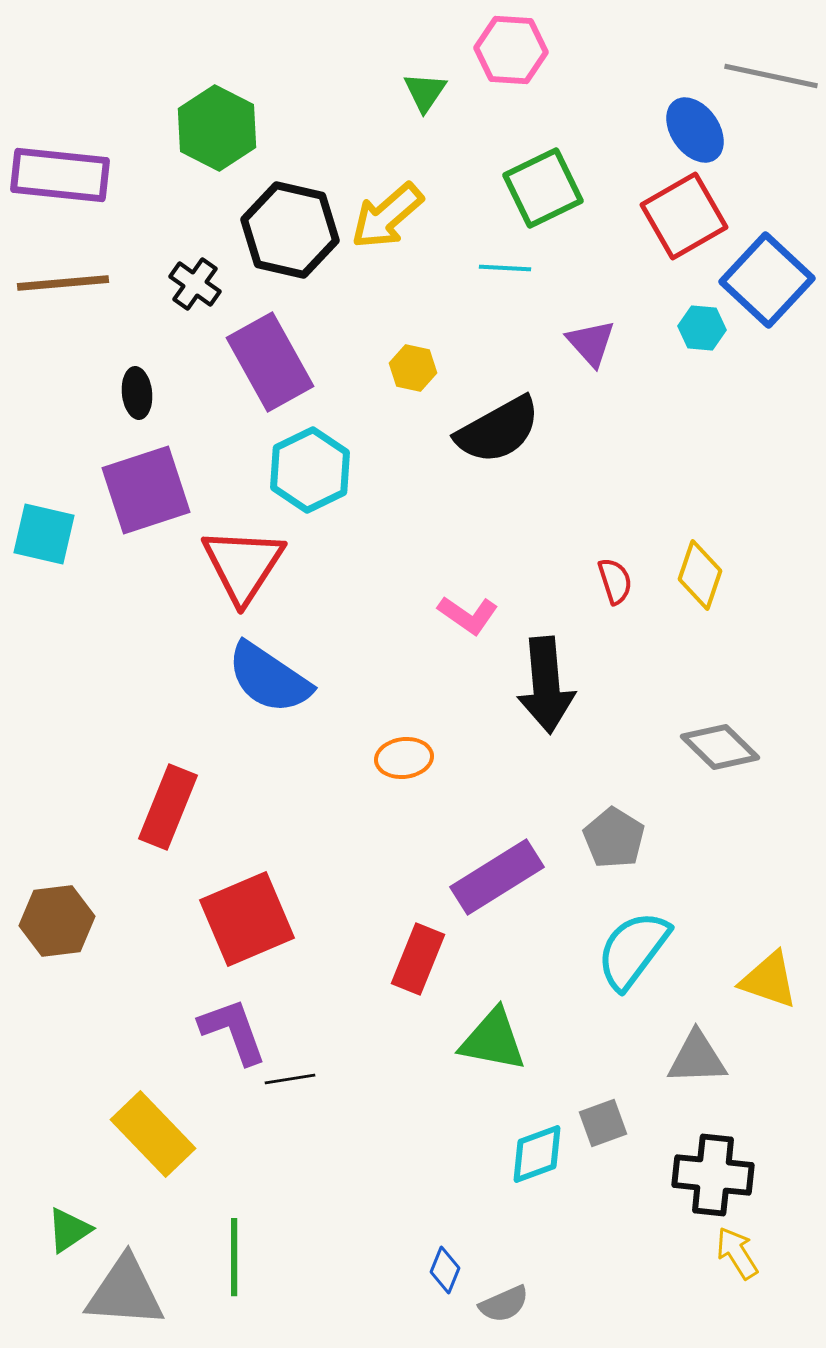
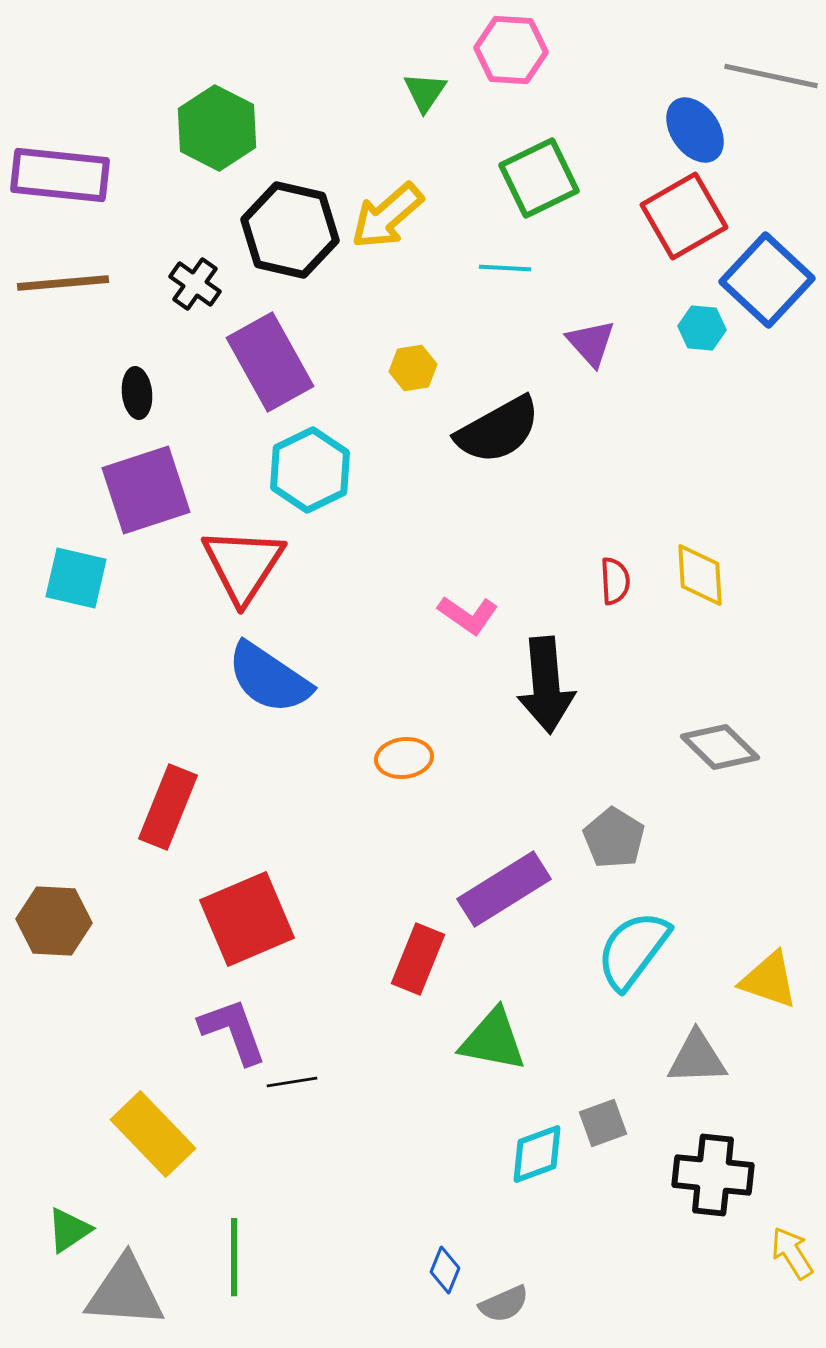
green square at (543, 188): moved 4 px left, 10 px up
yellow hexagon at (413, 368): rotated 21 degrees counterclockwise
cyan square at (44, 534): moved 32 px right, 44 px down
yellow diamond at (700, 575): rotated 22 degrees counterclockwise
red semicircle at (615, 581): rotated 15 degrees clockwise
purple rectangle at (497, 877): moved 7 px right, 12 px down
brown hexagon at (57, 921): moved 3 px left; rotated 10 degrees clockwise
black line at (290, 1079): moved 2 px right, 3 px down
yellow arrow at (737, 1253): moved 55 px right
